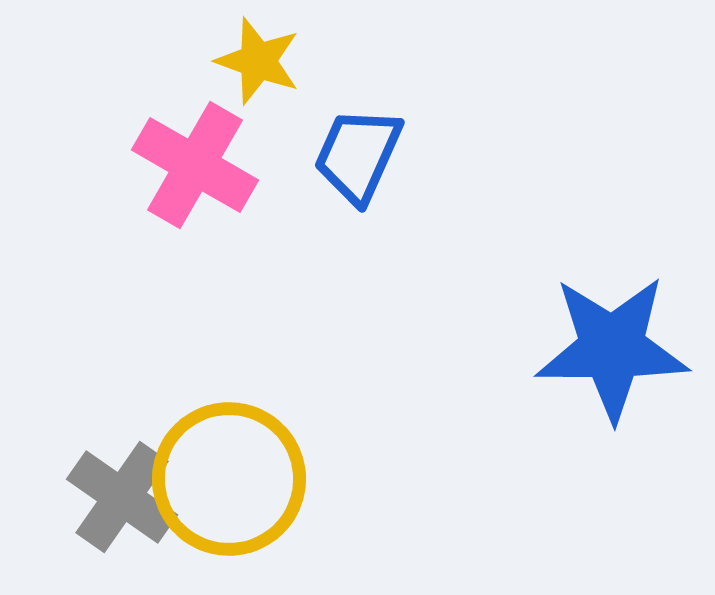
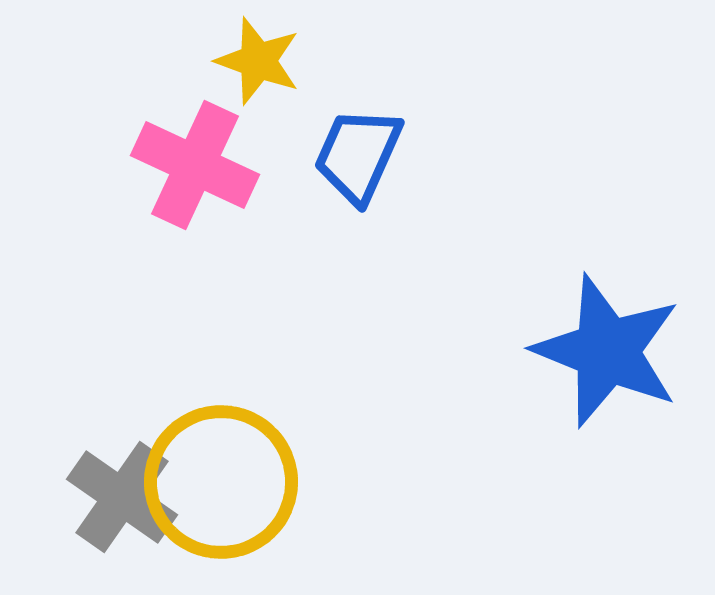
pink cross: rotated 5 degrees counterclockwise
blue star: moved 5 px left, 3 px down; rotated 22 degrees clockwise
yellow circle: moved 8 px left, 3 px down
